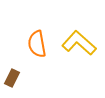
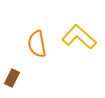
yellow L-shape: moved 6 px up
